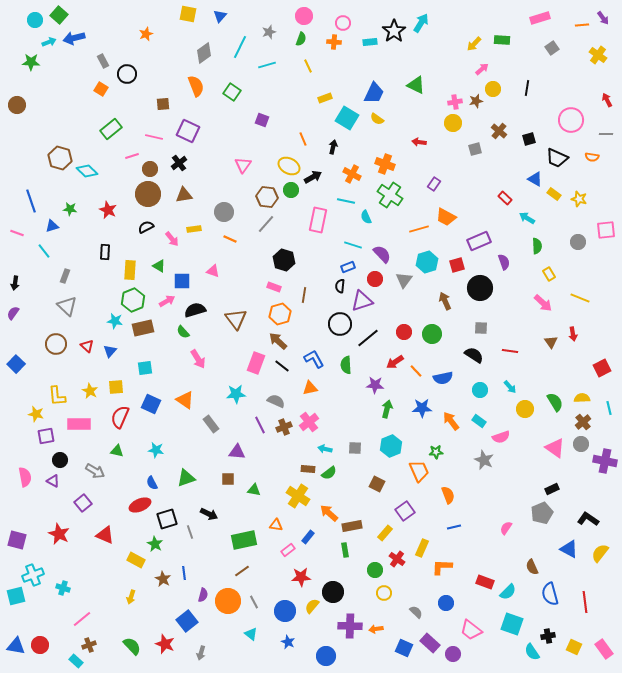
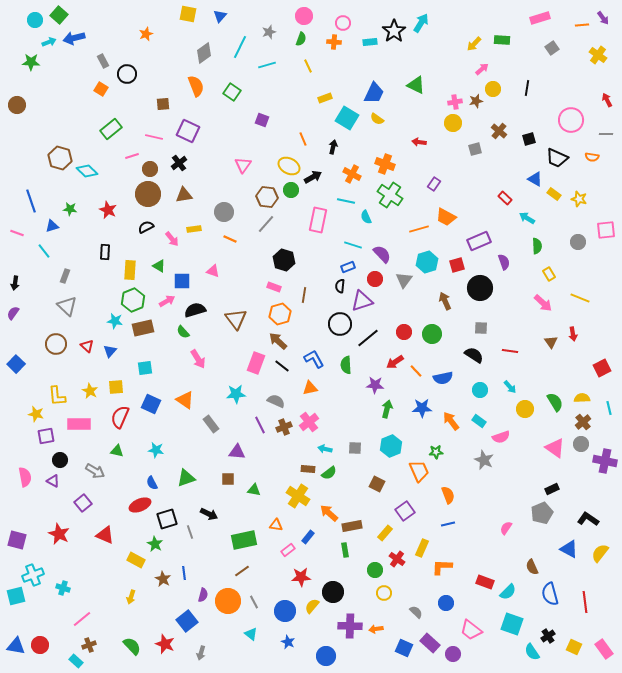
blue line at (454, 527): moved 6 px left, 3 px up
black cross at (548, 636): rotated 24 degrees counterclockwise
